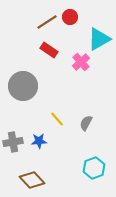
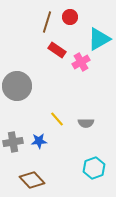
brown line: rotated 40 degrees counterclockwise
red rectangle: moved 8 px right
pink cross: rotated 12 degrees clockwise
gray circle: moved 6 px left
gray semicircle: rotated 119 degrees counterclockwise
